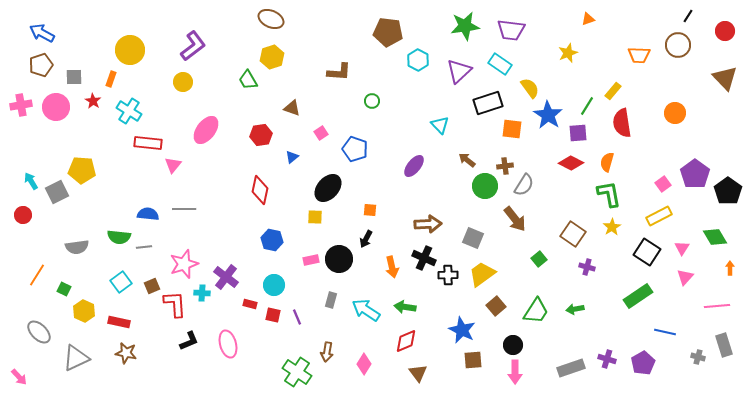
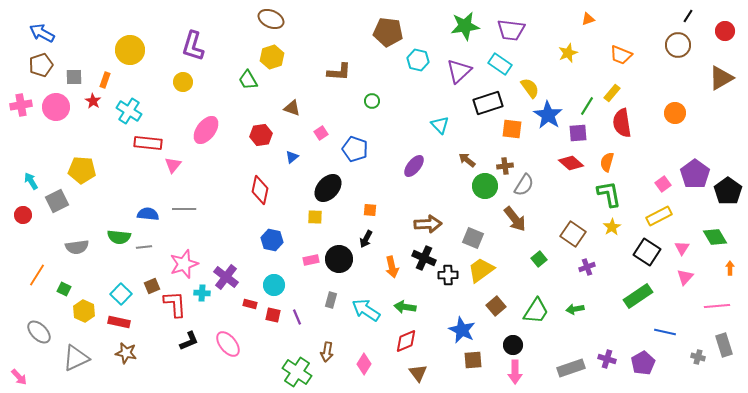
purple L-shape at (193, 46): rotated 144 degrees clockwise
orange trapezoid at (639, 55): moved 18 px left; rotated 20 degrees clockwise
cyan hexagon at (418, 60): rotated 15 degrees counterclockwise
brown triangle at (725, 78): moved 4 px left; rotated 44 degrees clockwise
orange rectangle at (111, 79): moved 6 px left, 1 px down
yellow rectangle at (613, 91): moved 1 px left, 2 px down
red diamond at (571, 163): rotated 15 degrees clockwise
gray square at (57, 192): moved 9 px down
purple cross at (587, 267): rotated 35 degrees counterclockwise
yellow trapezoid at (482, 274): moved 1 px left, 4 px up
cyan square at (121, 282): moved 12 px down; rotated 10 degrees counterclockwise
pink ellipse at (228, 344): rotated 24 degrees counterclockwise
